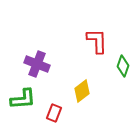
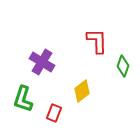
purple cross: moved 5 px right, 2 px up; rotated 10 degrees clockwise
green L-shape: rotated 112 degrees clockwise
